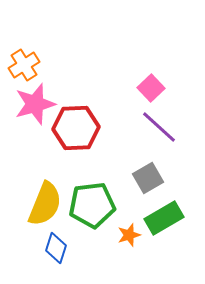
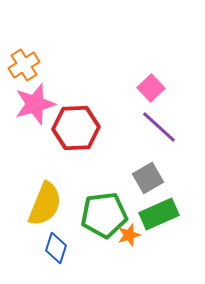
green pentagon: moved 12 px right, 10 px down
green rectangle: moved 5 px left, 4 px up; rotated 6 degrees clockwise
